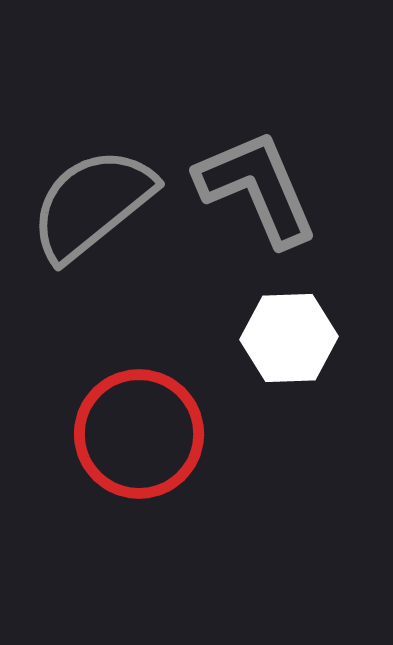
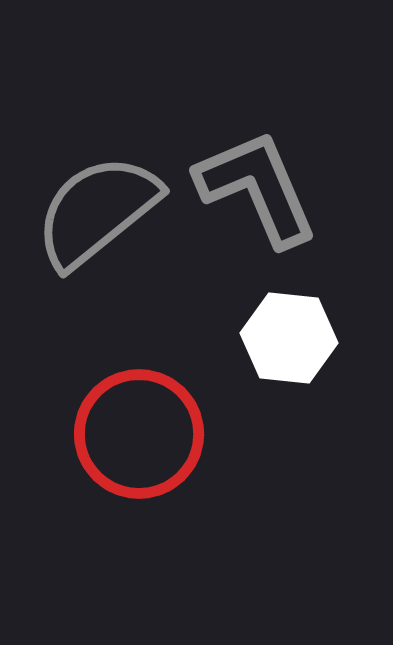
gray semicircle: moved 5 px right, 7 px down
white hexagon: rotated 8 degrees clockwise
